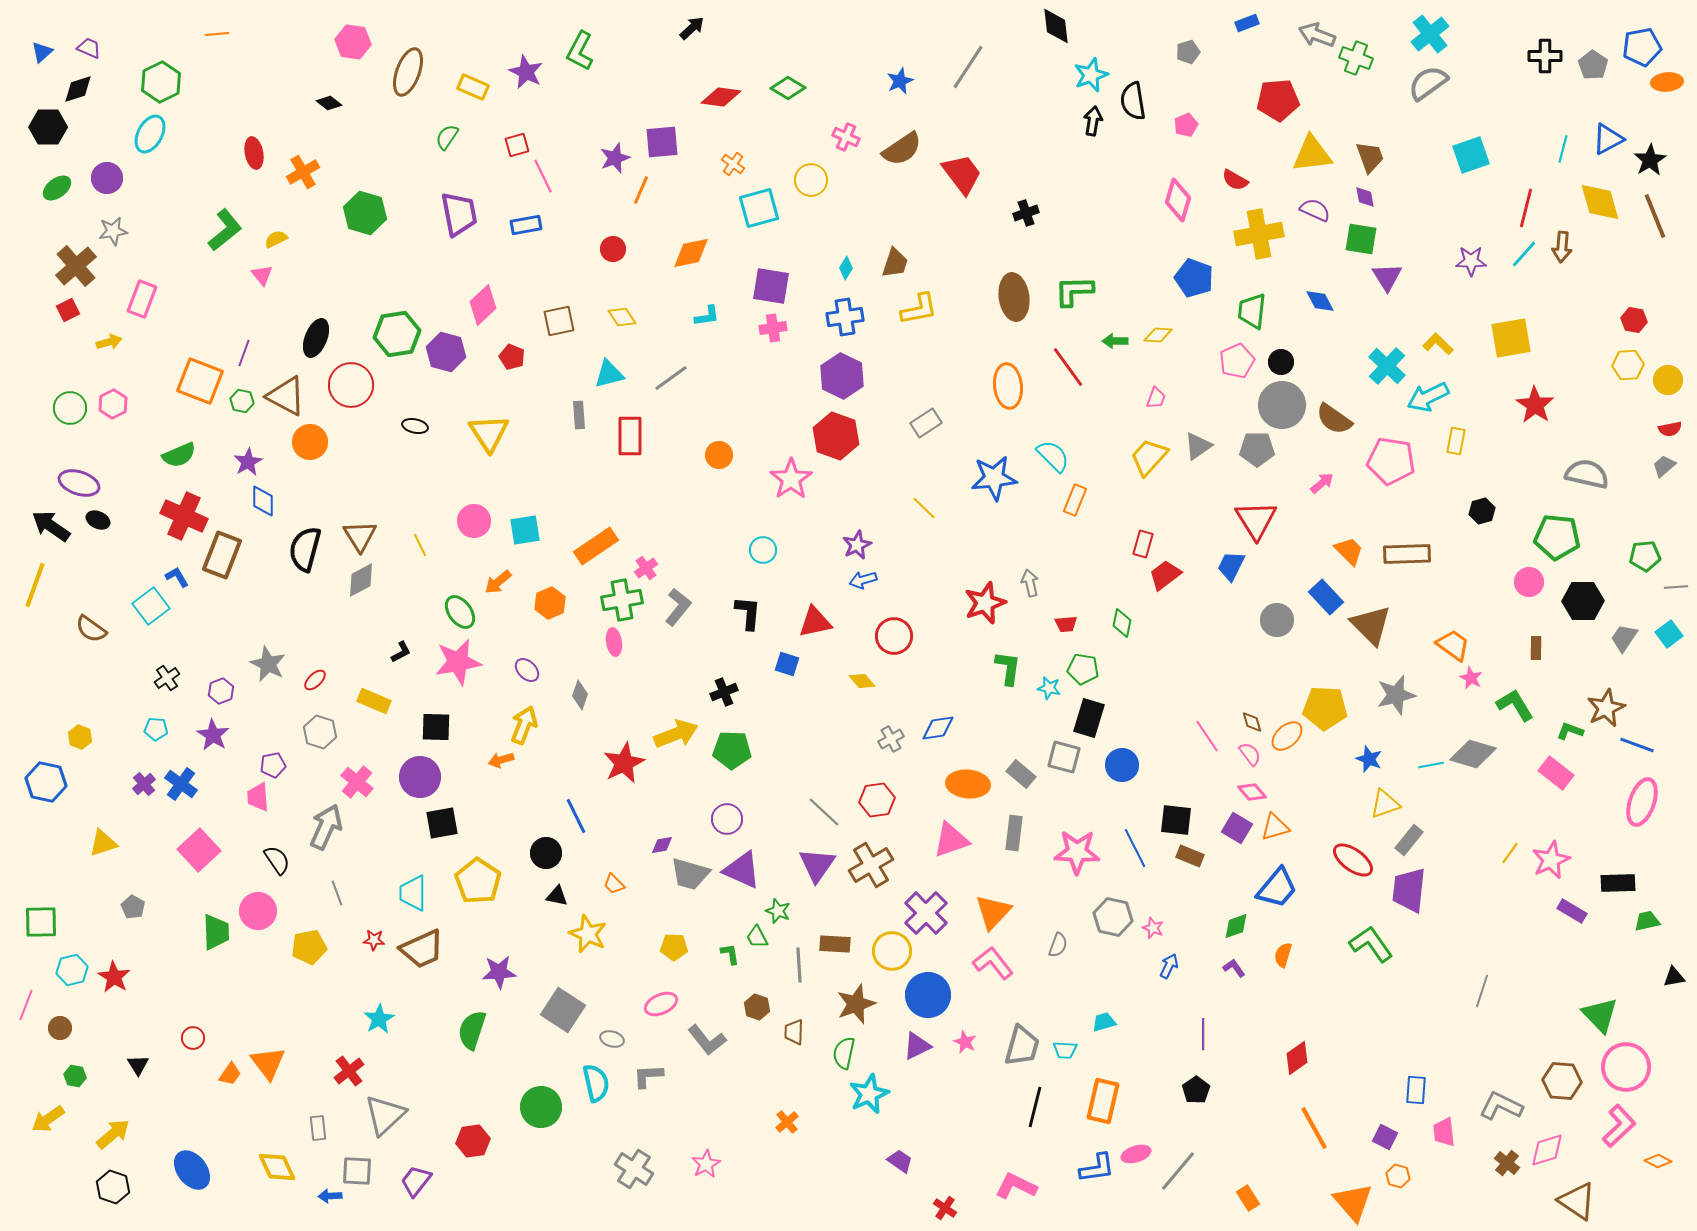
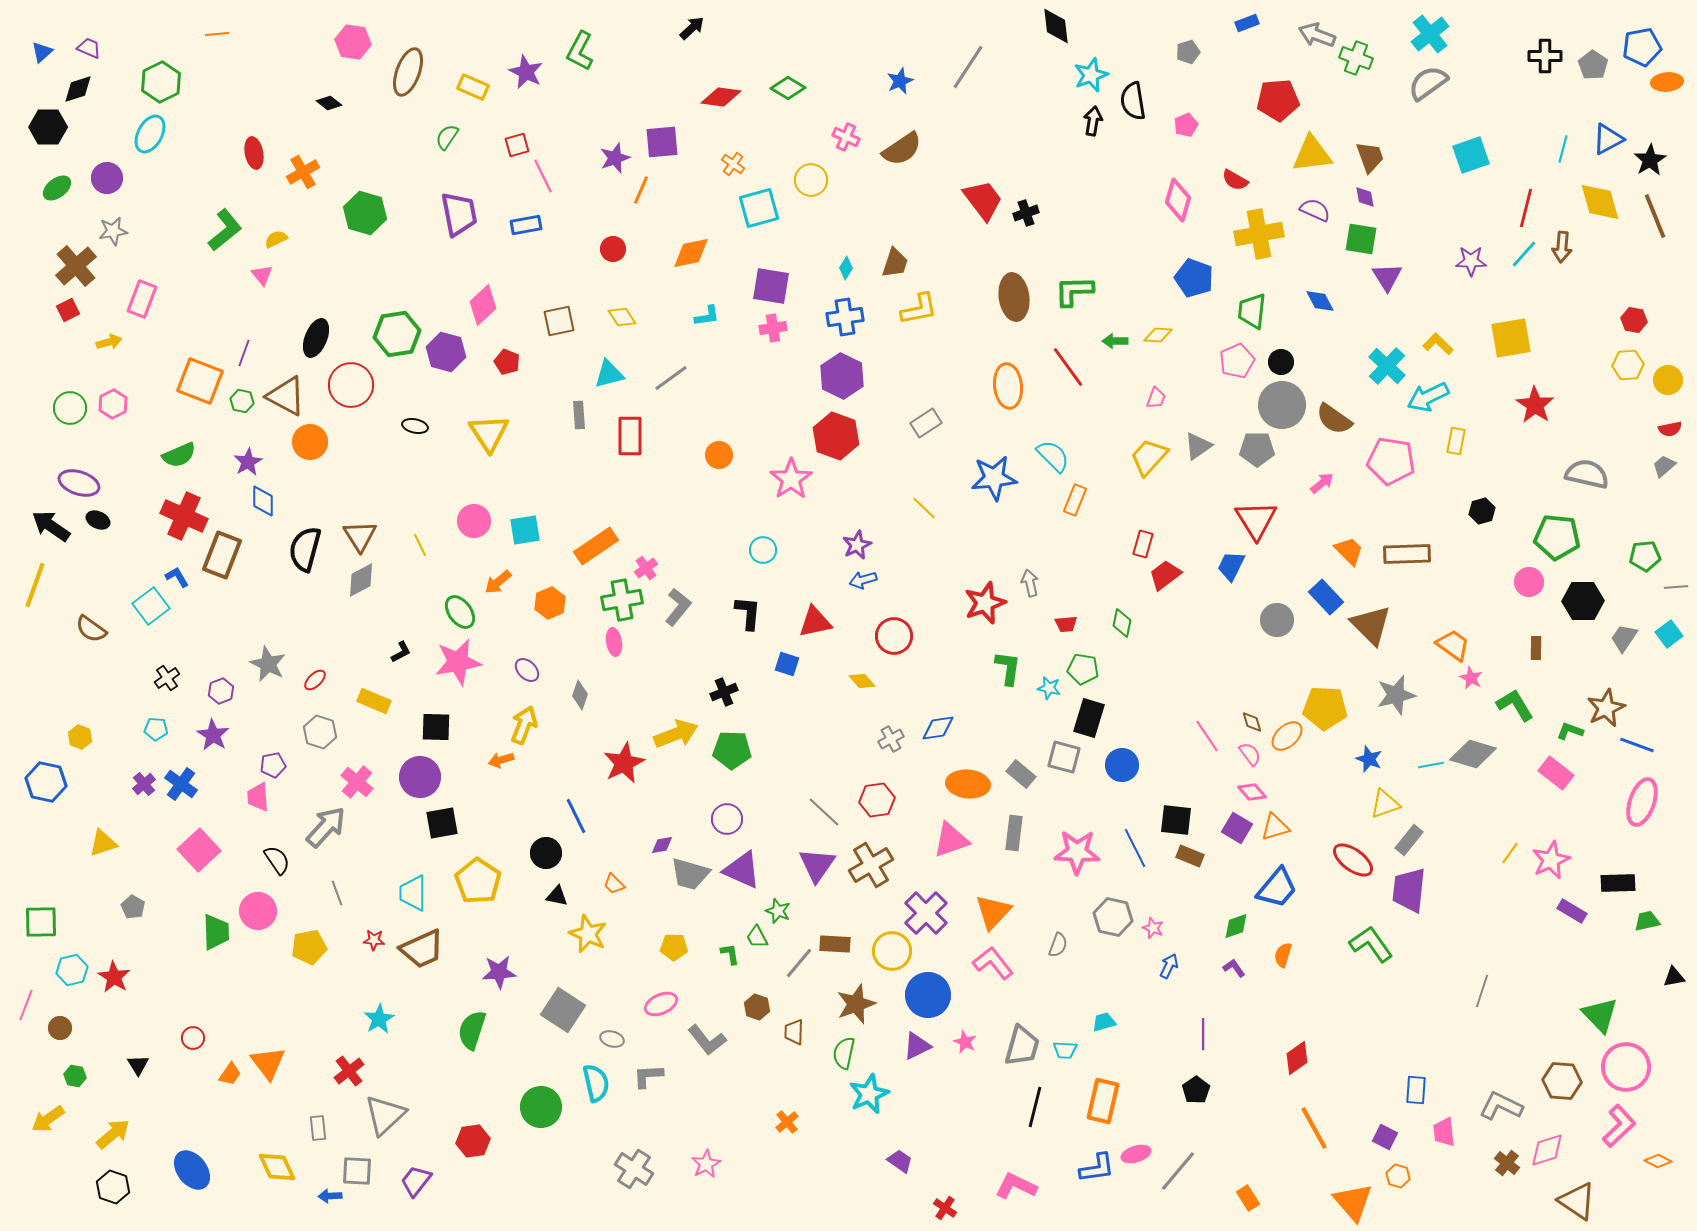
red trapezoid at (962, 174): moved 21 px right, 26 px down
red pentagon at (512, 357): moved 5 px left, 5 px down
gray arrow at (326, 827): rotated 18 degrees clockwise
gray line at (799, 965): moved 2 px up; rotated 44 degrees clockwise
